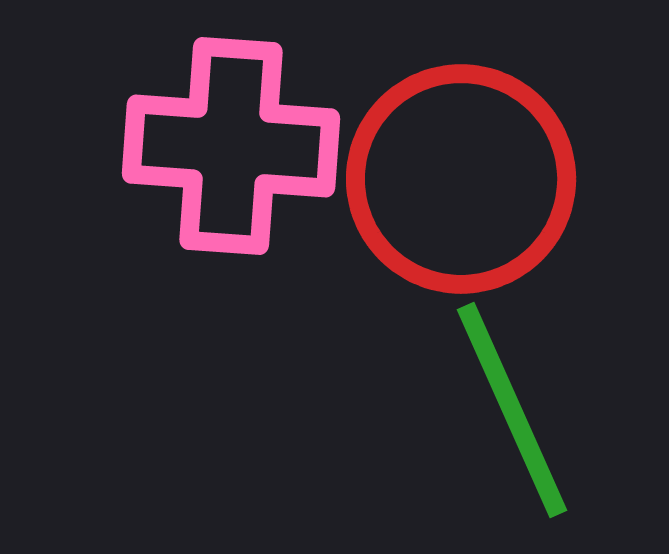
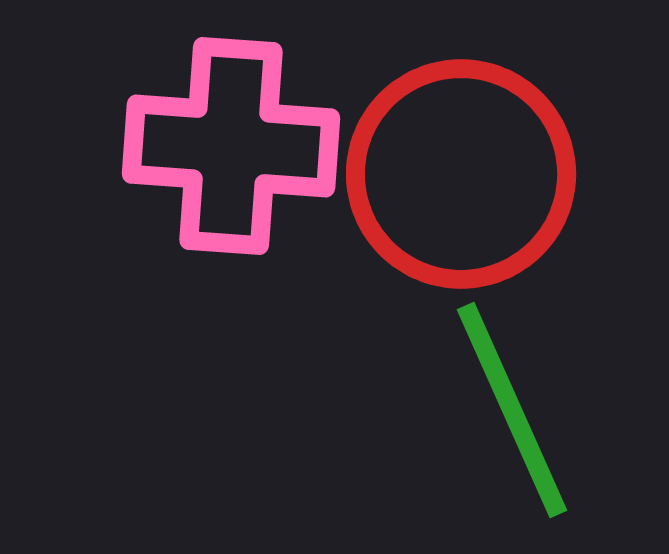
red circle: moved 5 px up
